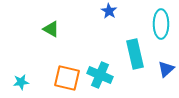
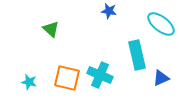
blue star: rotated 21 degrees counterclockwise
cyan ellipse: rotated 52 degrees counterclockwise
green triangle: rotated 12 degrees clockwise
cyan rectangle: moved 2 px right, 1 px down
blue triangle: moved 5 px left, 9 px down; rotated 18 degrees clockwise
cyan star: moved 8 px right; rotated 21 degrees clockwise
